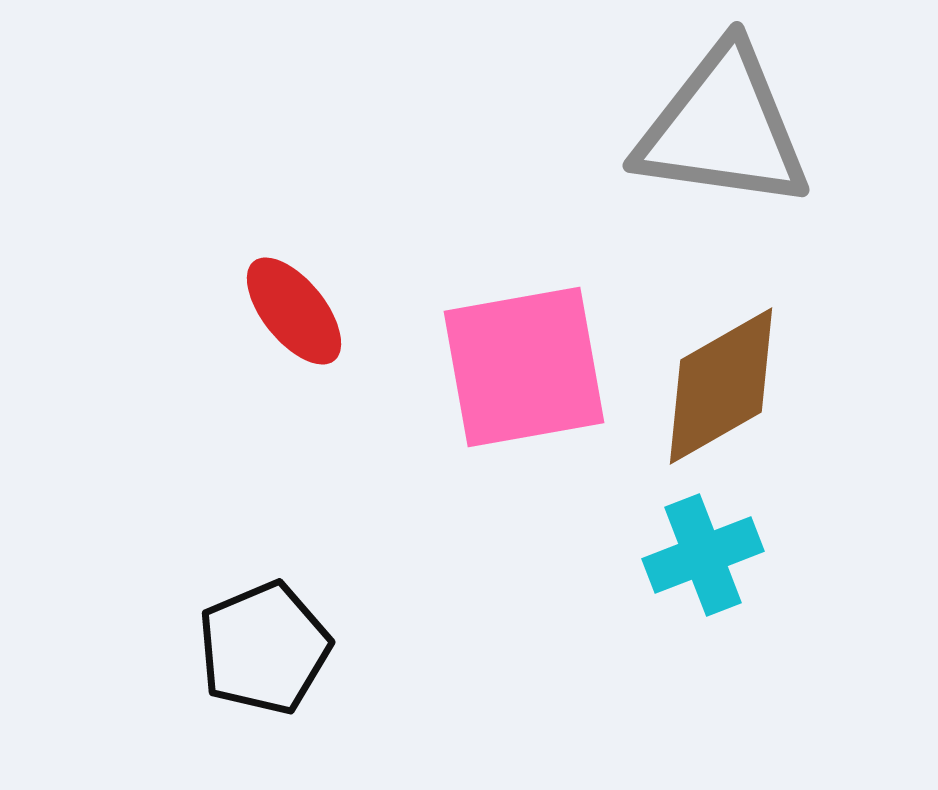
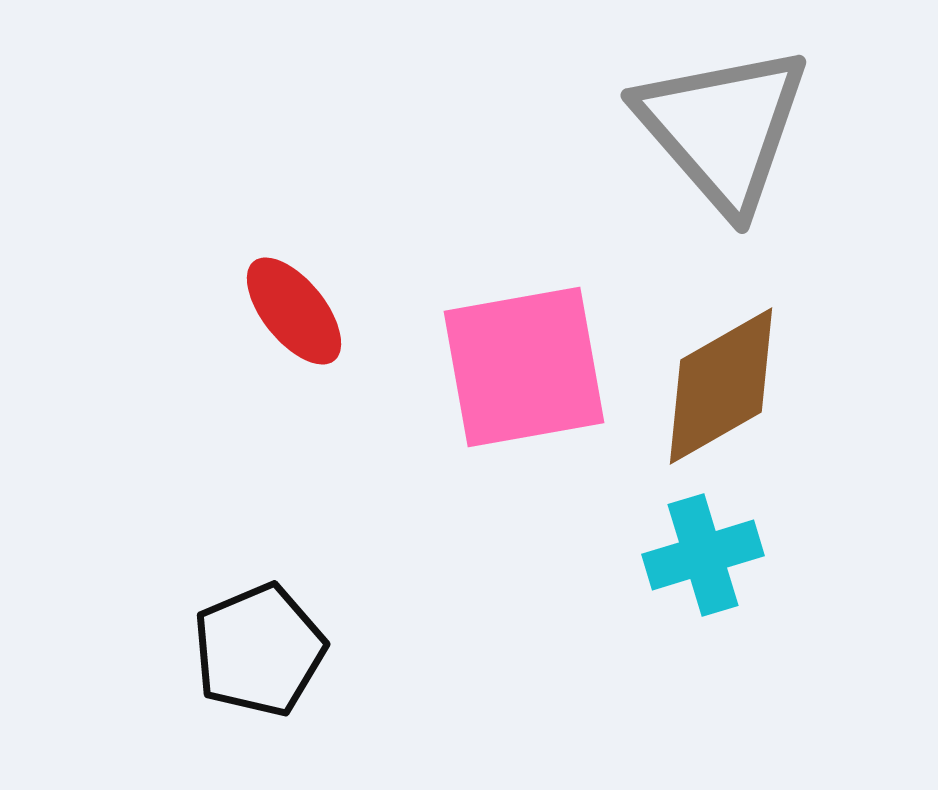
gray triangle: rotated 41 degrees clockwise
cyan cross: rotated 4 degrees clockwise
black pentagon: moved 5 px left, 2 px down
